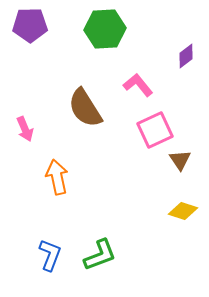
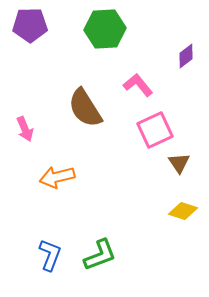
brown triangle: moved 1 px left, 3 px down
orange arrow: rotated 92 degrees counterclockwise
